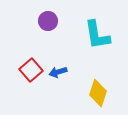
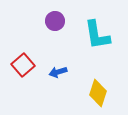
purple circle: moved 7 px right
red square: moved 8 px left, 5 px up
